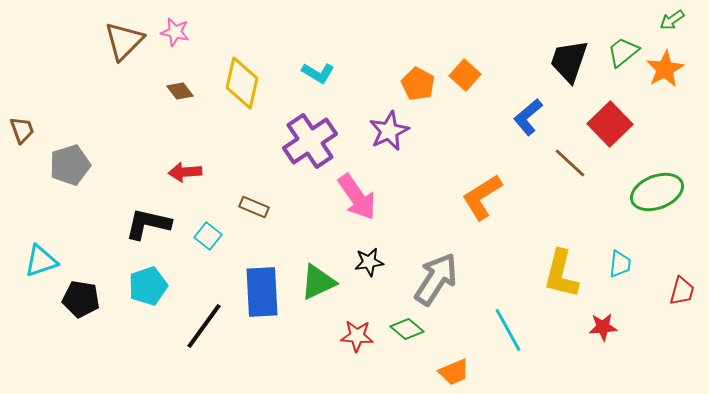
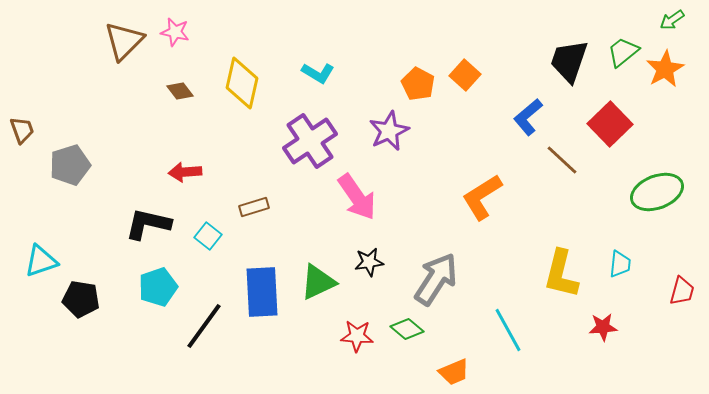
brown line at (570, 163): moved 8 px left, 3 px up
brown rectangle at (254, 207): rotated 40 degrees counterclockwise
cyan pentagon at (148, 286): moved 10 px right, 1 px down
